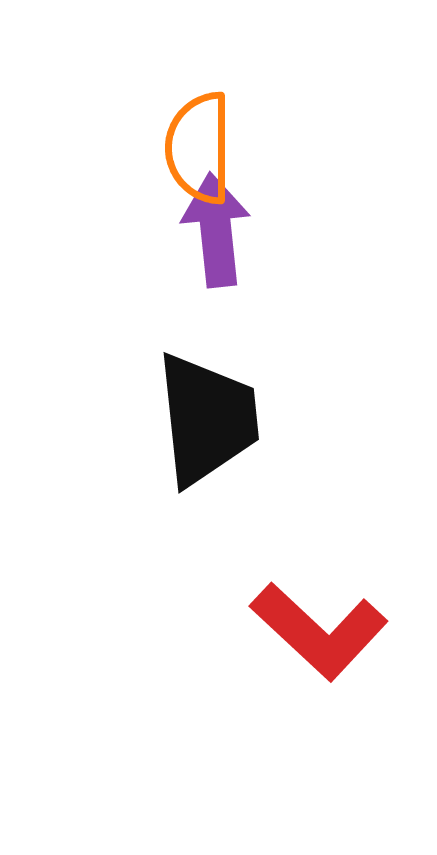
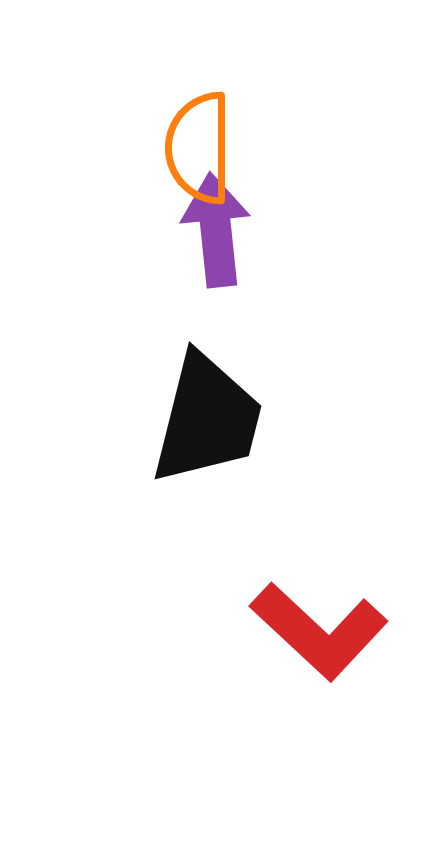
black trapezoid: rotated 20 degrees clockwise
